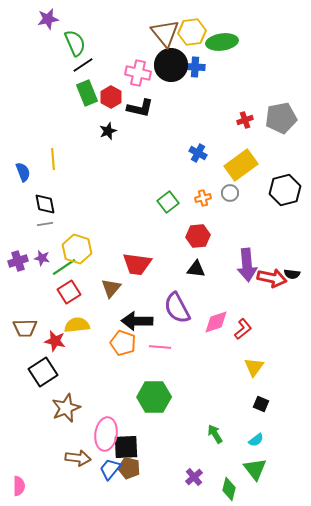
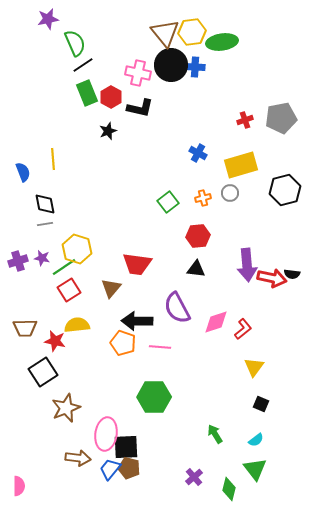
yellow rectangle at (241, 165): rotated 20 degrees clockwise
red square at (69, 292): moved 2 px up
